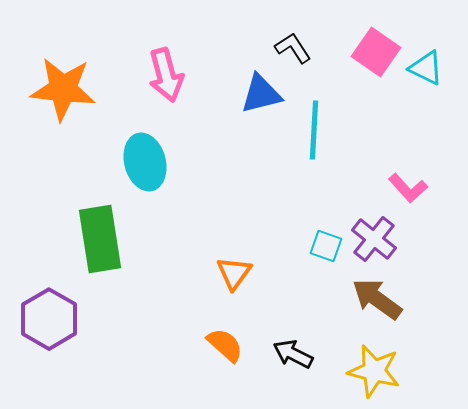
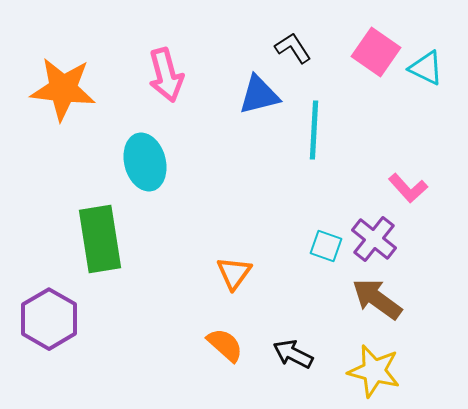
blue triangle: moved 2 px left, 1 px down
